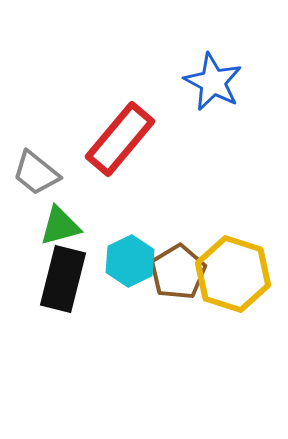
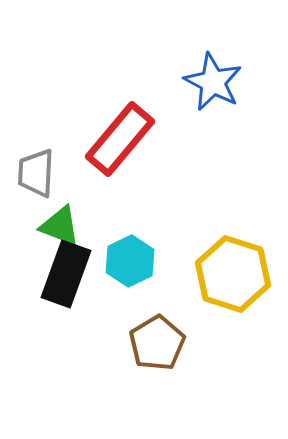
gray trapezoid: rotated 54 degrees clockwise
green triangle: rotated 36 degrees clockwise
brown pentagon: moved 21 px left, 71 px down
black rectangle: moved 3 px right, 5 px up; rotated 6 degrees clockwise
